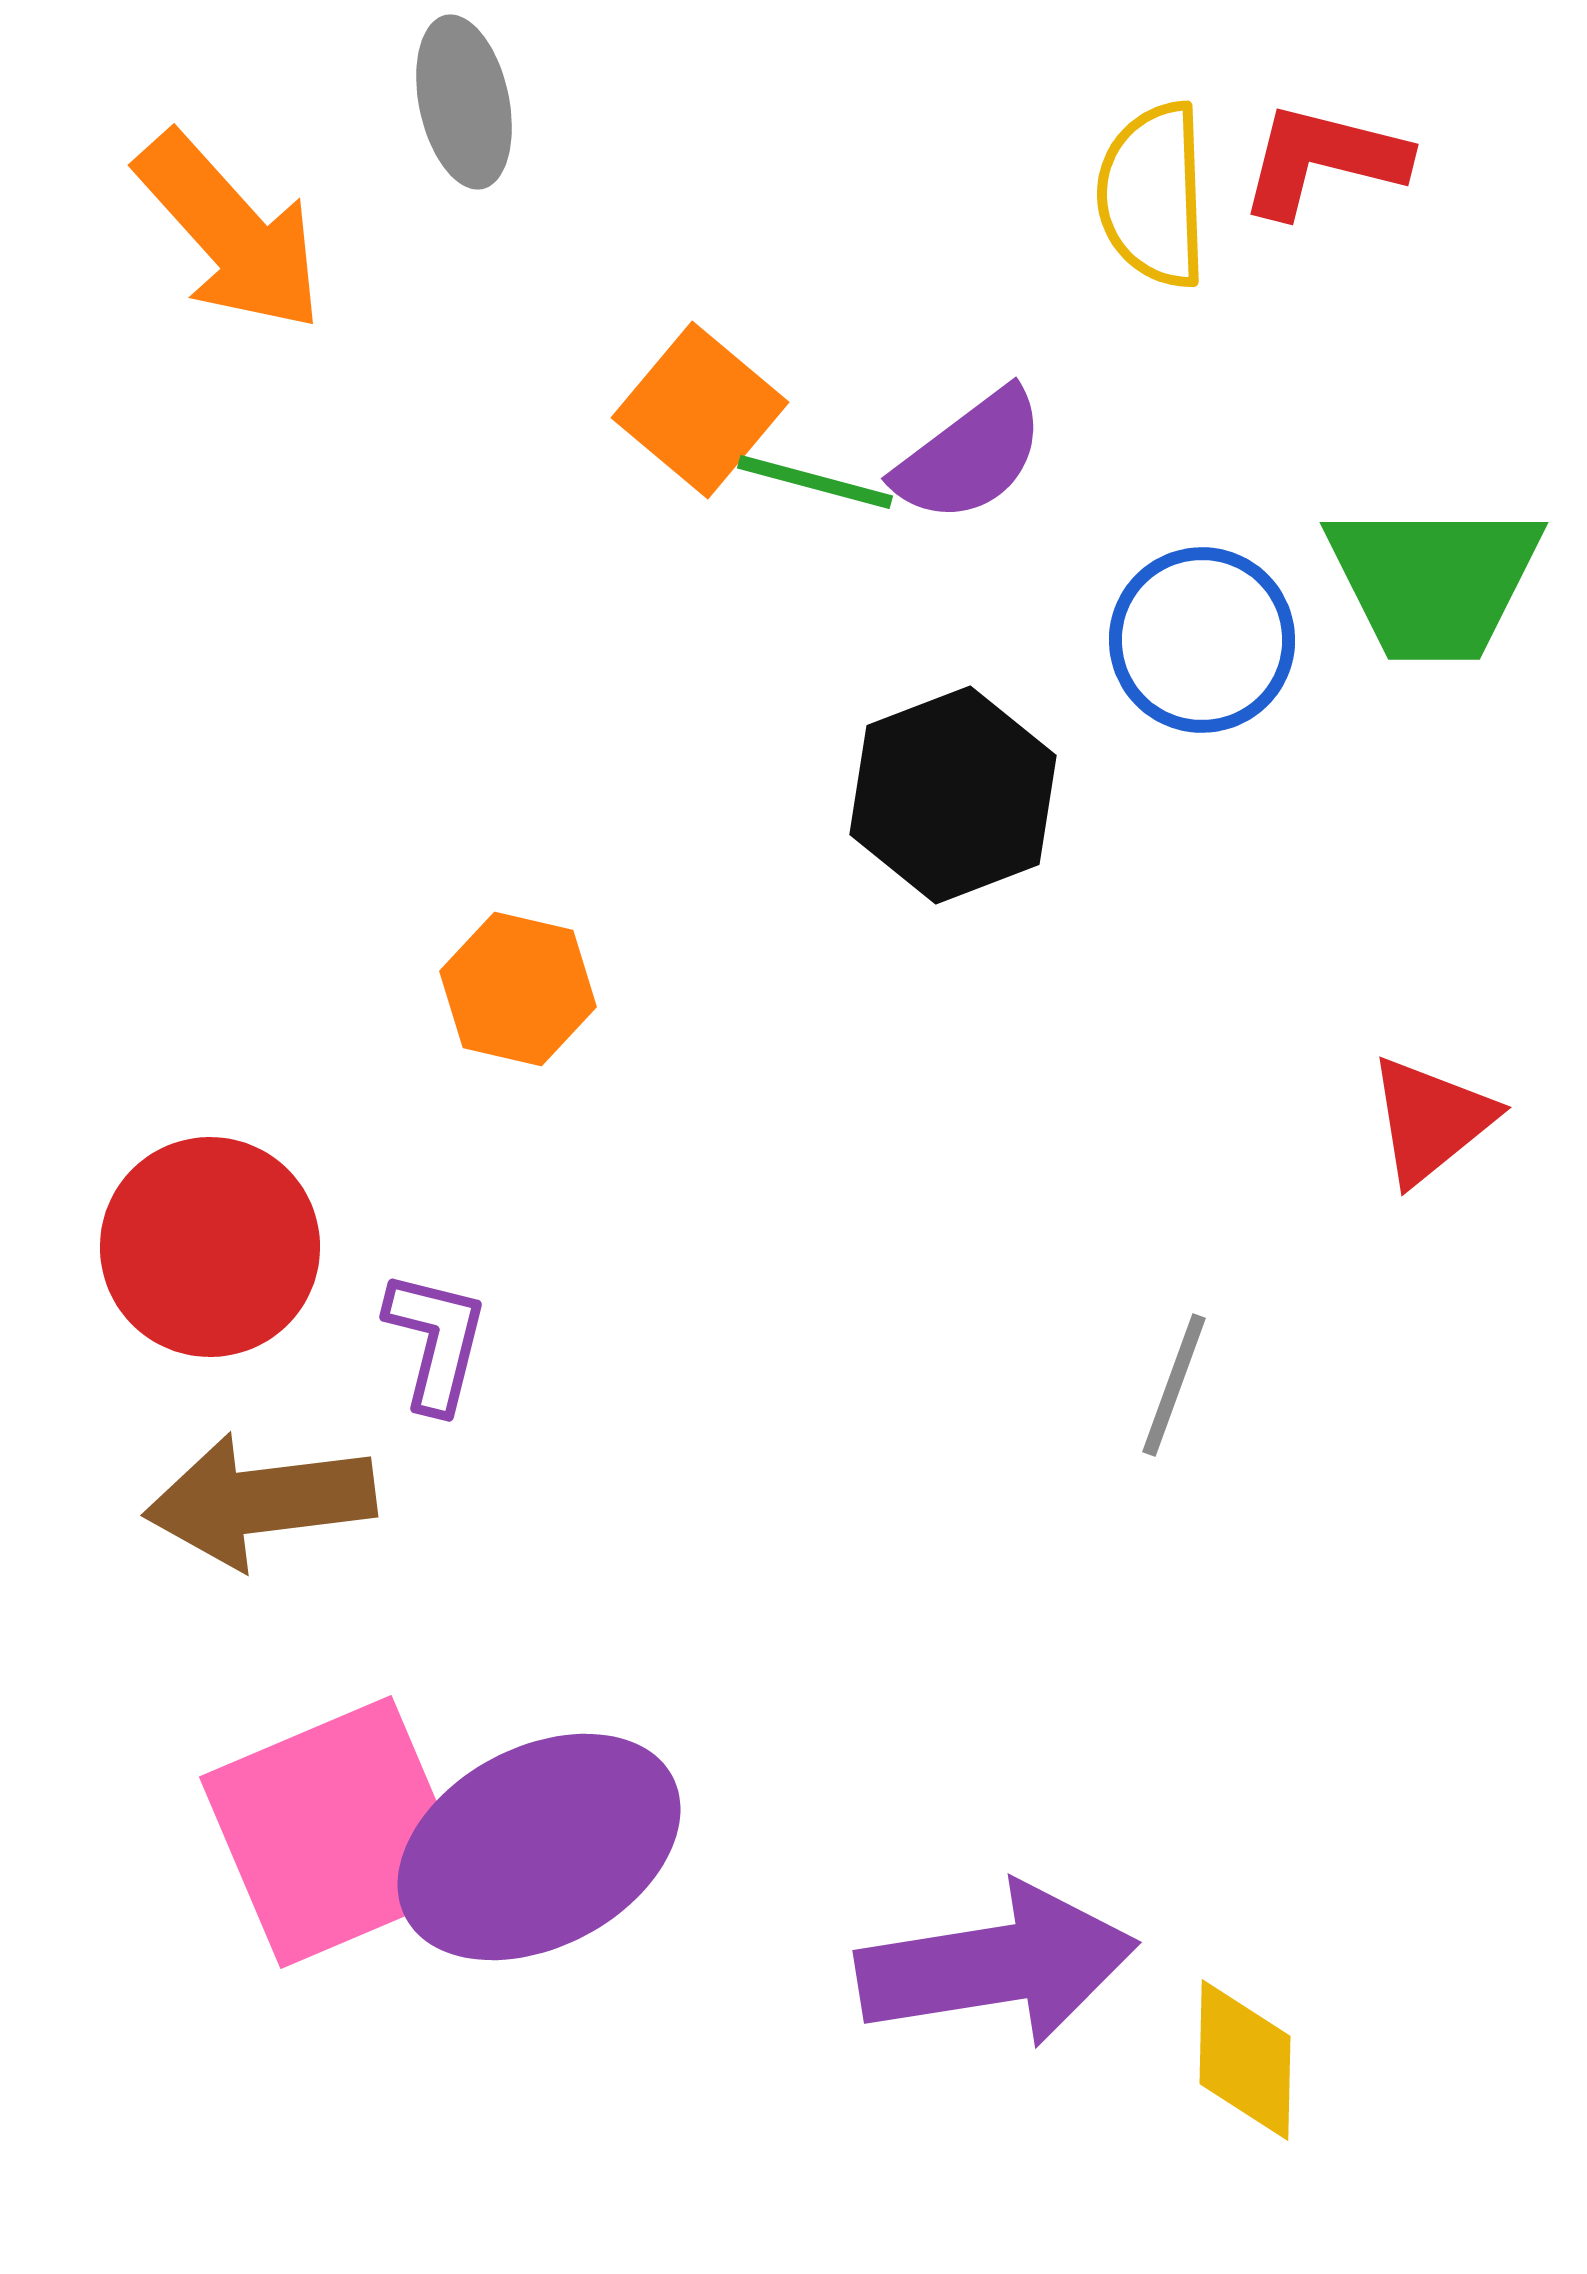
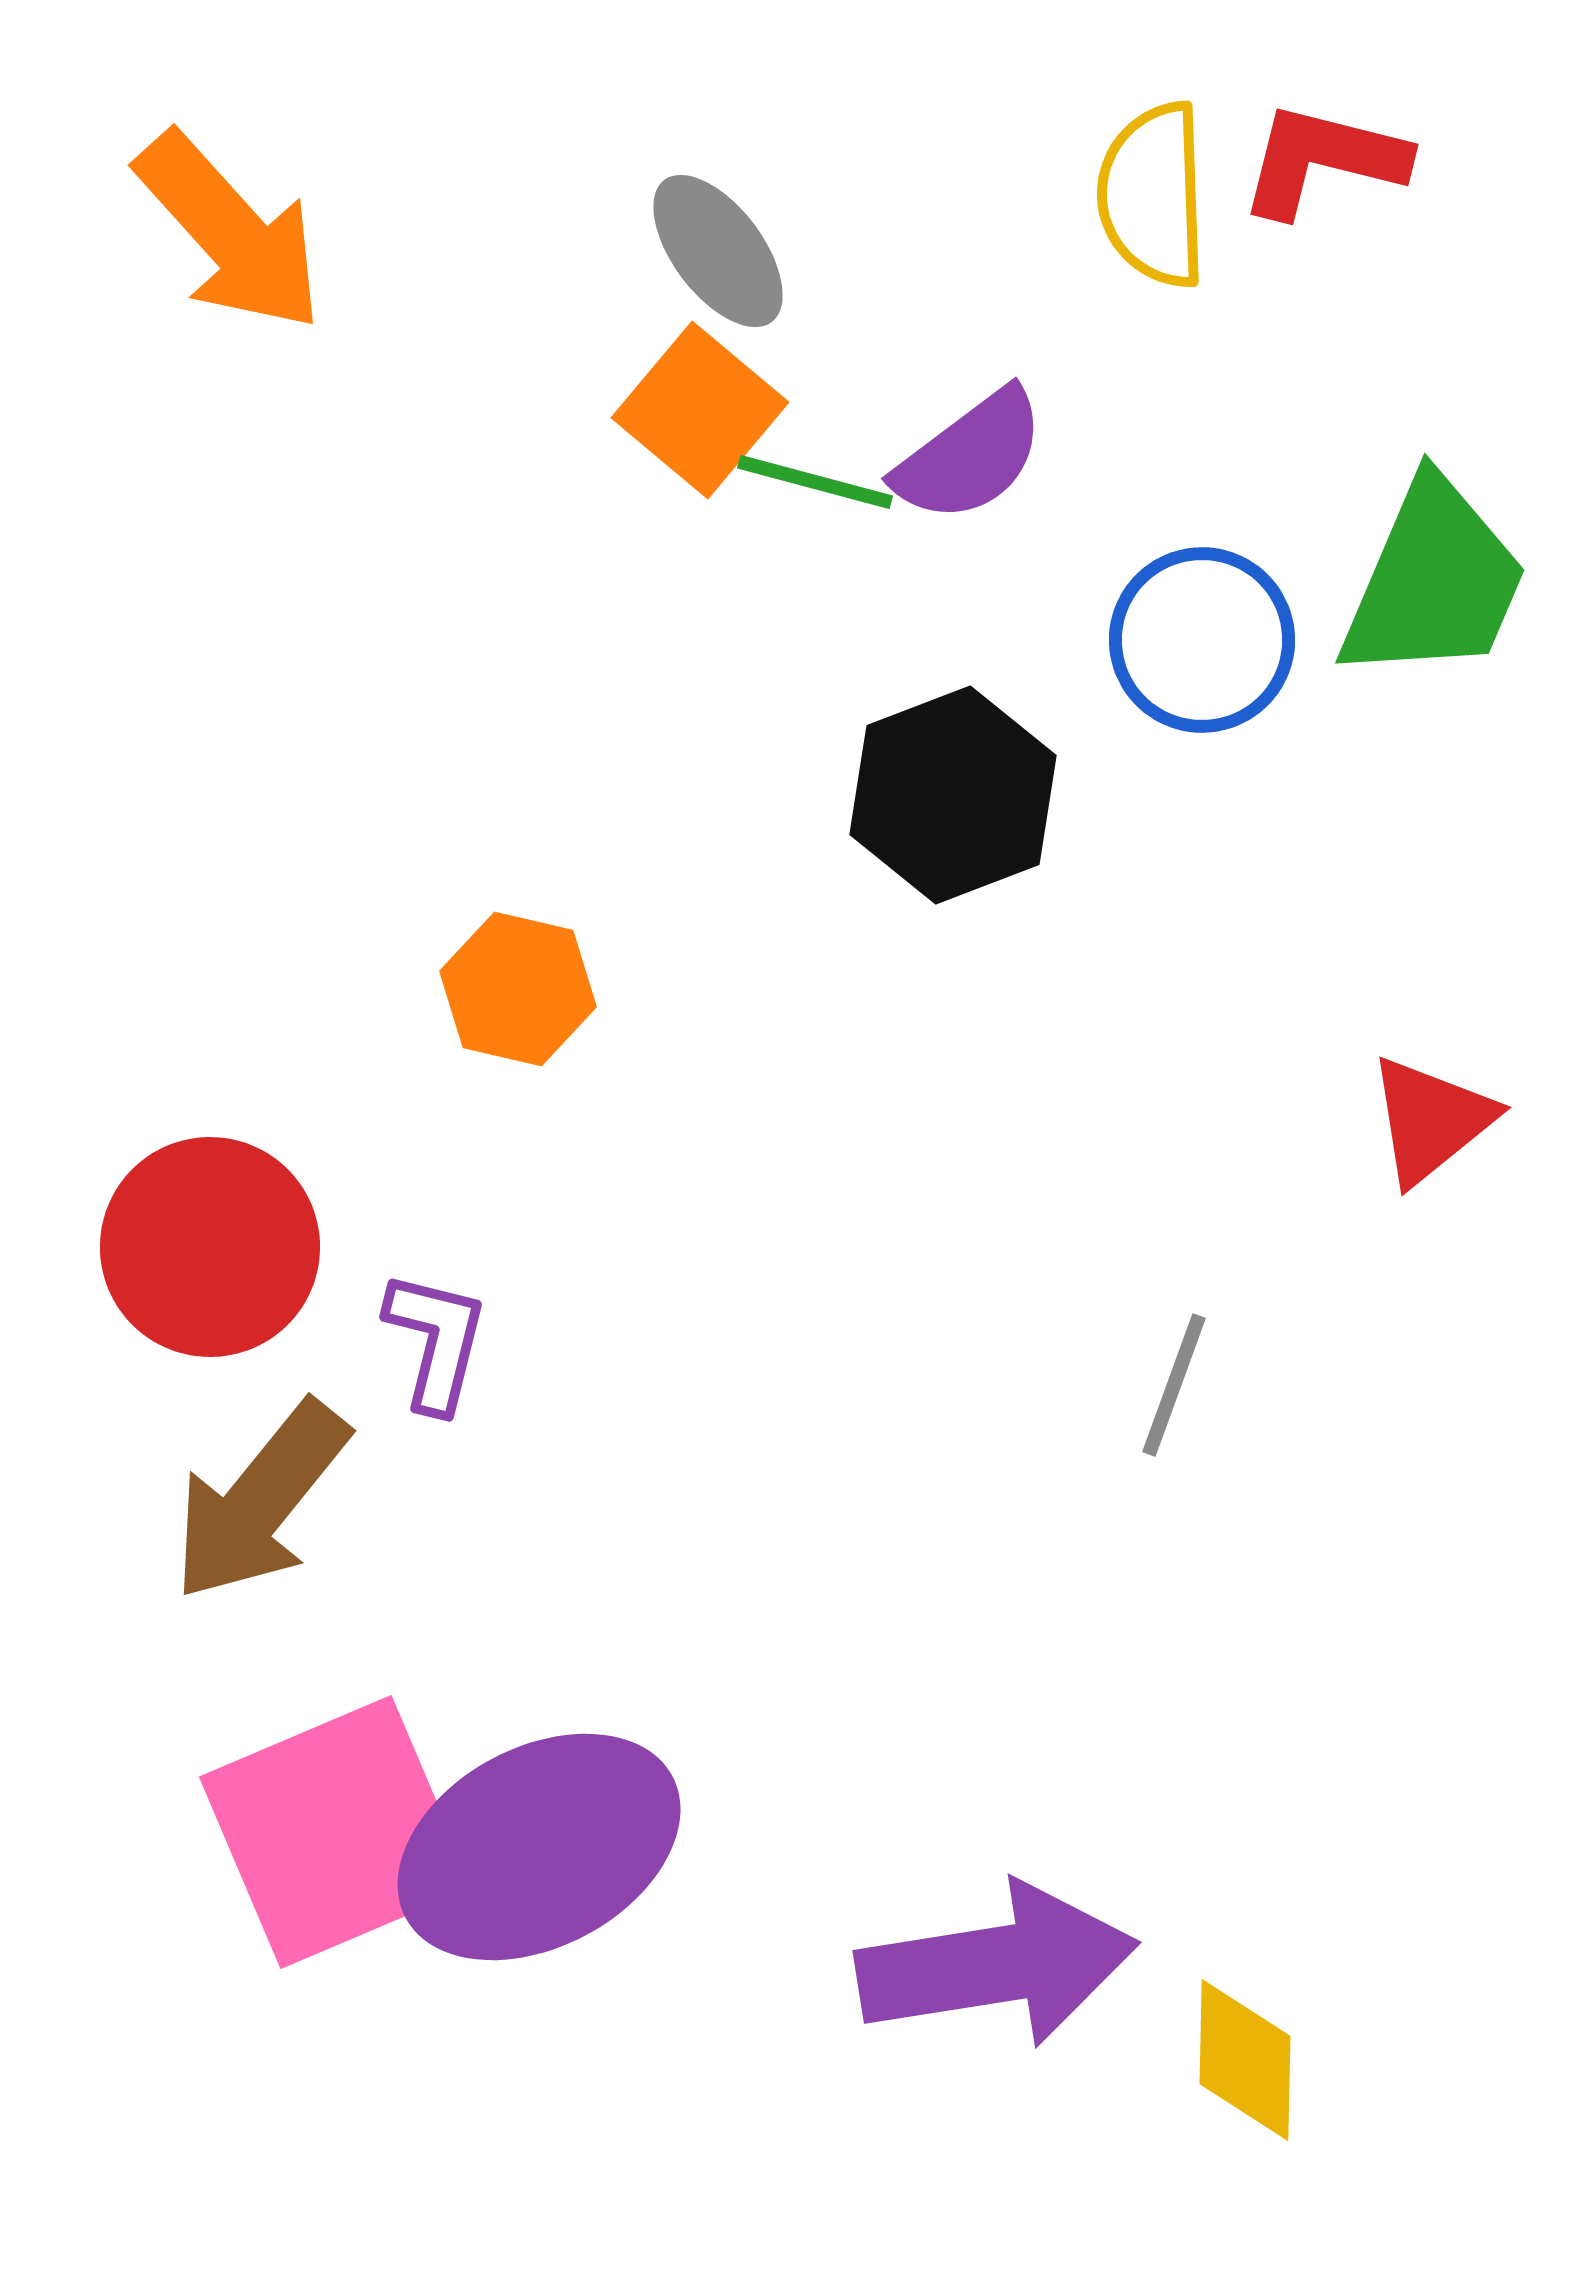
gray ellipse: moved 254 px right, 149 px down; rotated 25 degrees counterclockwise
green trapezoid: rotated 67 degrees counterclockwise
brown arrow: rotated 44 degrees counterclockwise
